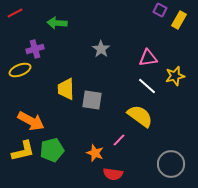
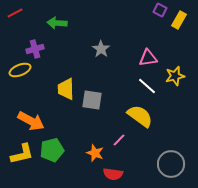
yellow L-shape: moved 1 px left, 3 px down
